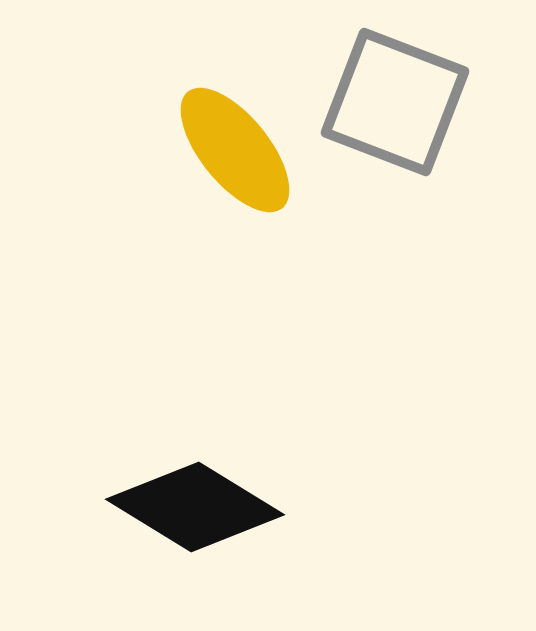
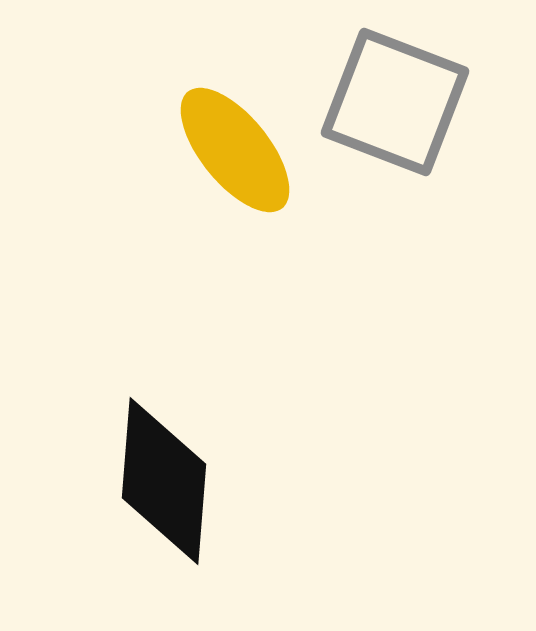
black diamond: moved 31 px left, 26 px up; rotated 63 degrees clockwise
